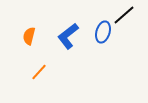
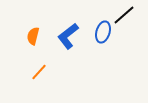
orange semicircle: moved 4 px right
